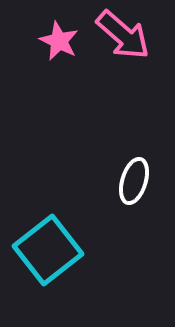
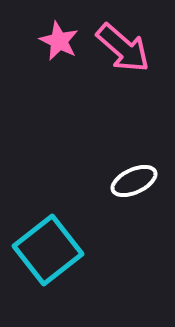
pink arrow: moved 13 px down
white ellipse: rotated 48 degrees clockwise
